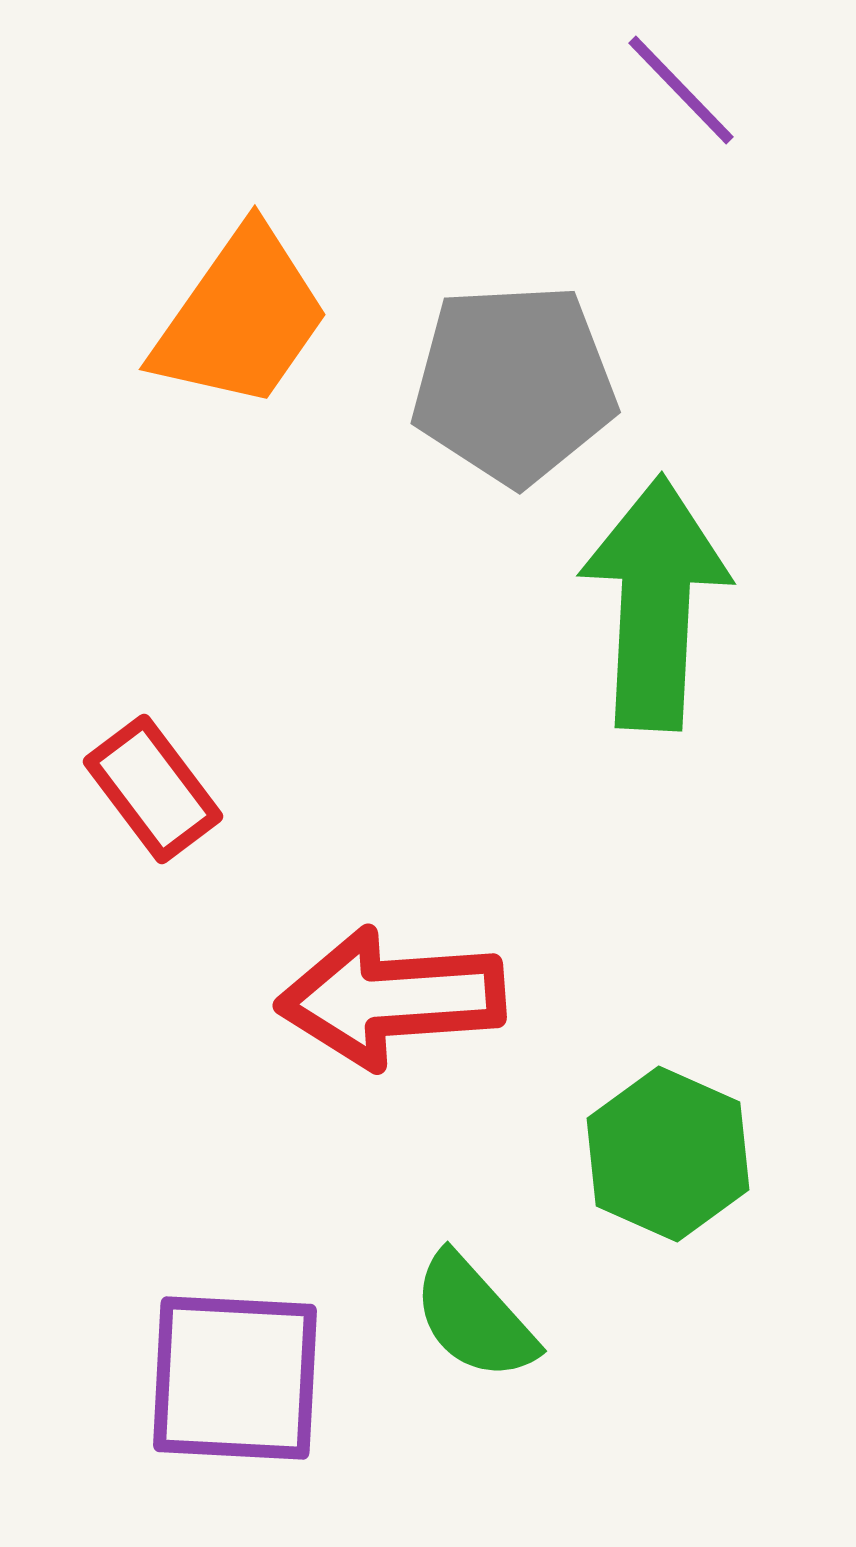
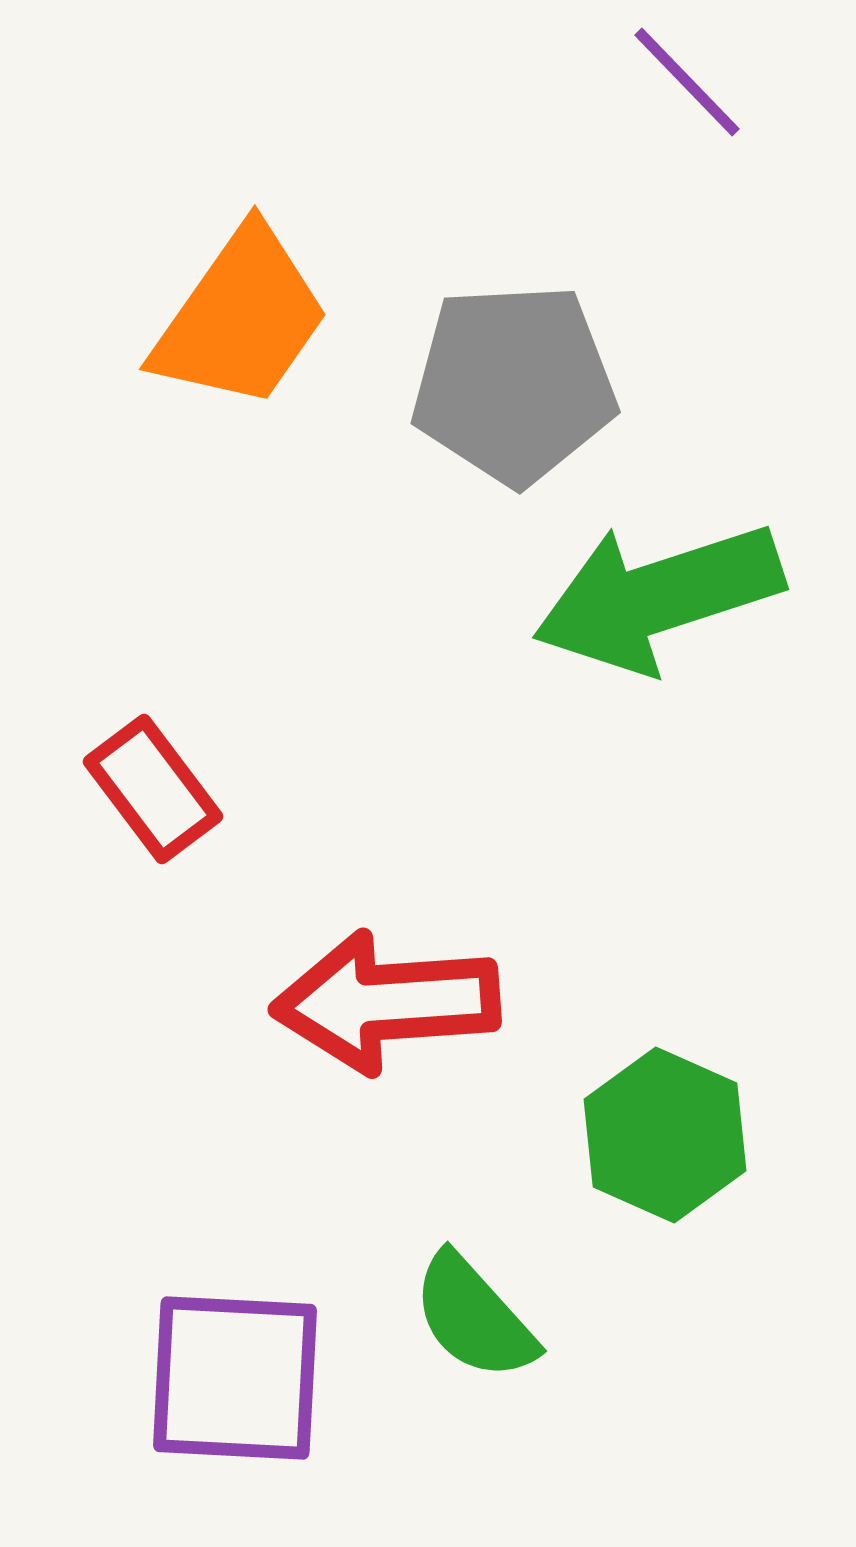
purple line: moved 6 px right, 8 px up
green arrow: moved 3 px right, 6 px up; rotated 111 degrees counterclockwise
red arrow: moved 5 px left, 4 px down
green hexagon: moved 3 px left, 19 px up
